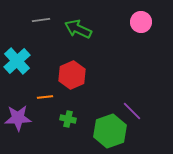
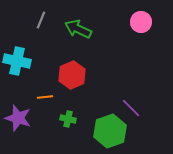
gray line: rotated 60 degrees counterclockwise
cyan cross: rotated 36 degrees counterclockwise
purple line: moved 1 px left, 3 px up
purple star: rotated 20 degrees clockwise
